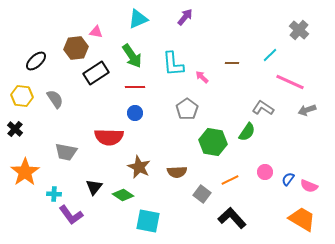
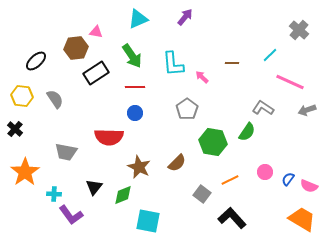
brown semicircle: moved 9 px up; rotated 42 degrees counterclockwise
green diamond: rotated 55 degrees counterclockwise
